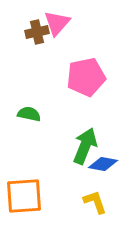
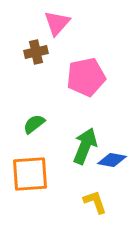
brown cross: moved 1 px left, 20 px down
green semicircle: moved 5 px right, 10 px down; rotated 50 degrees counterclockwise
blue diamond: moved 9 px right, 4 px up
orange square: moved 6 px right, 22 px up
